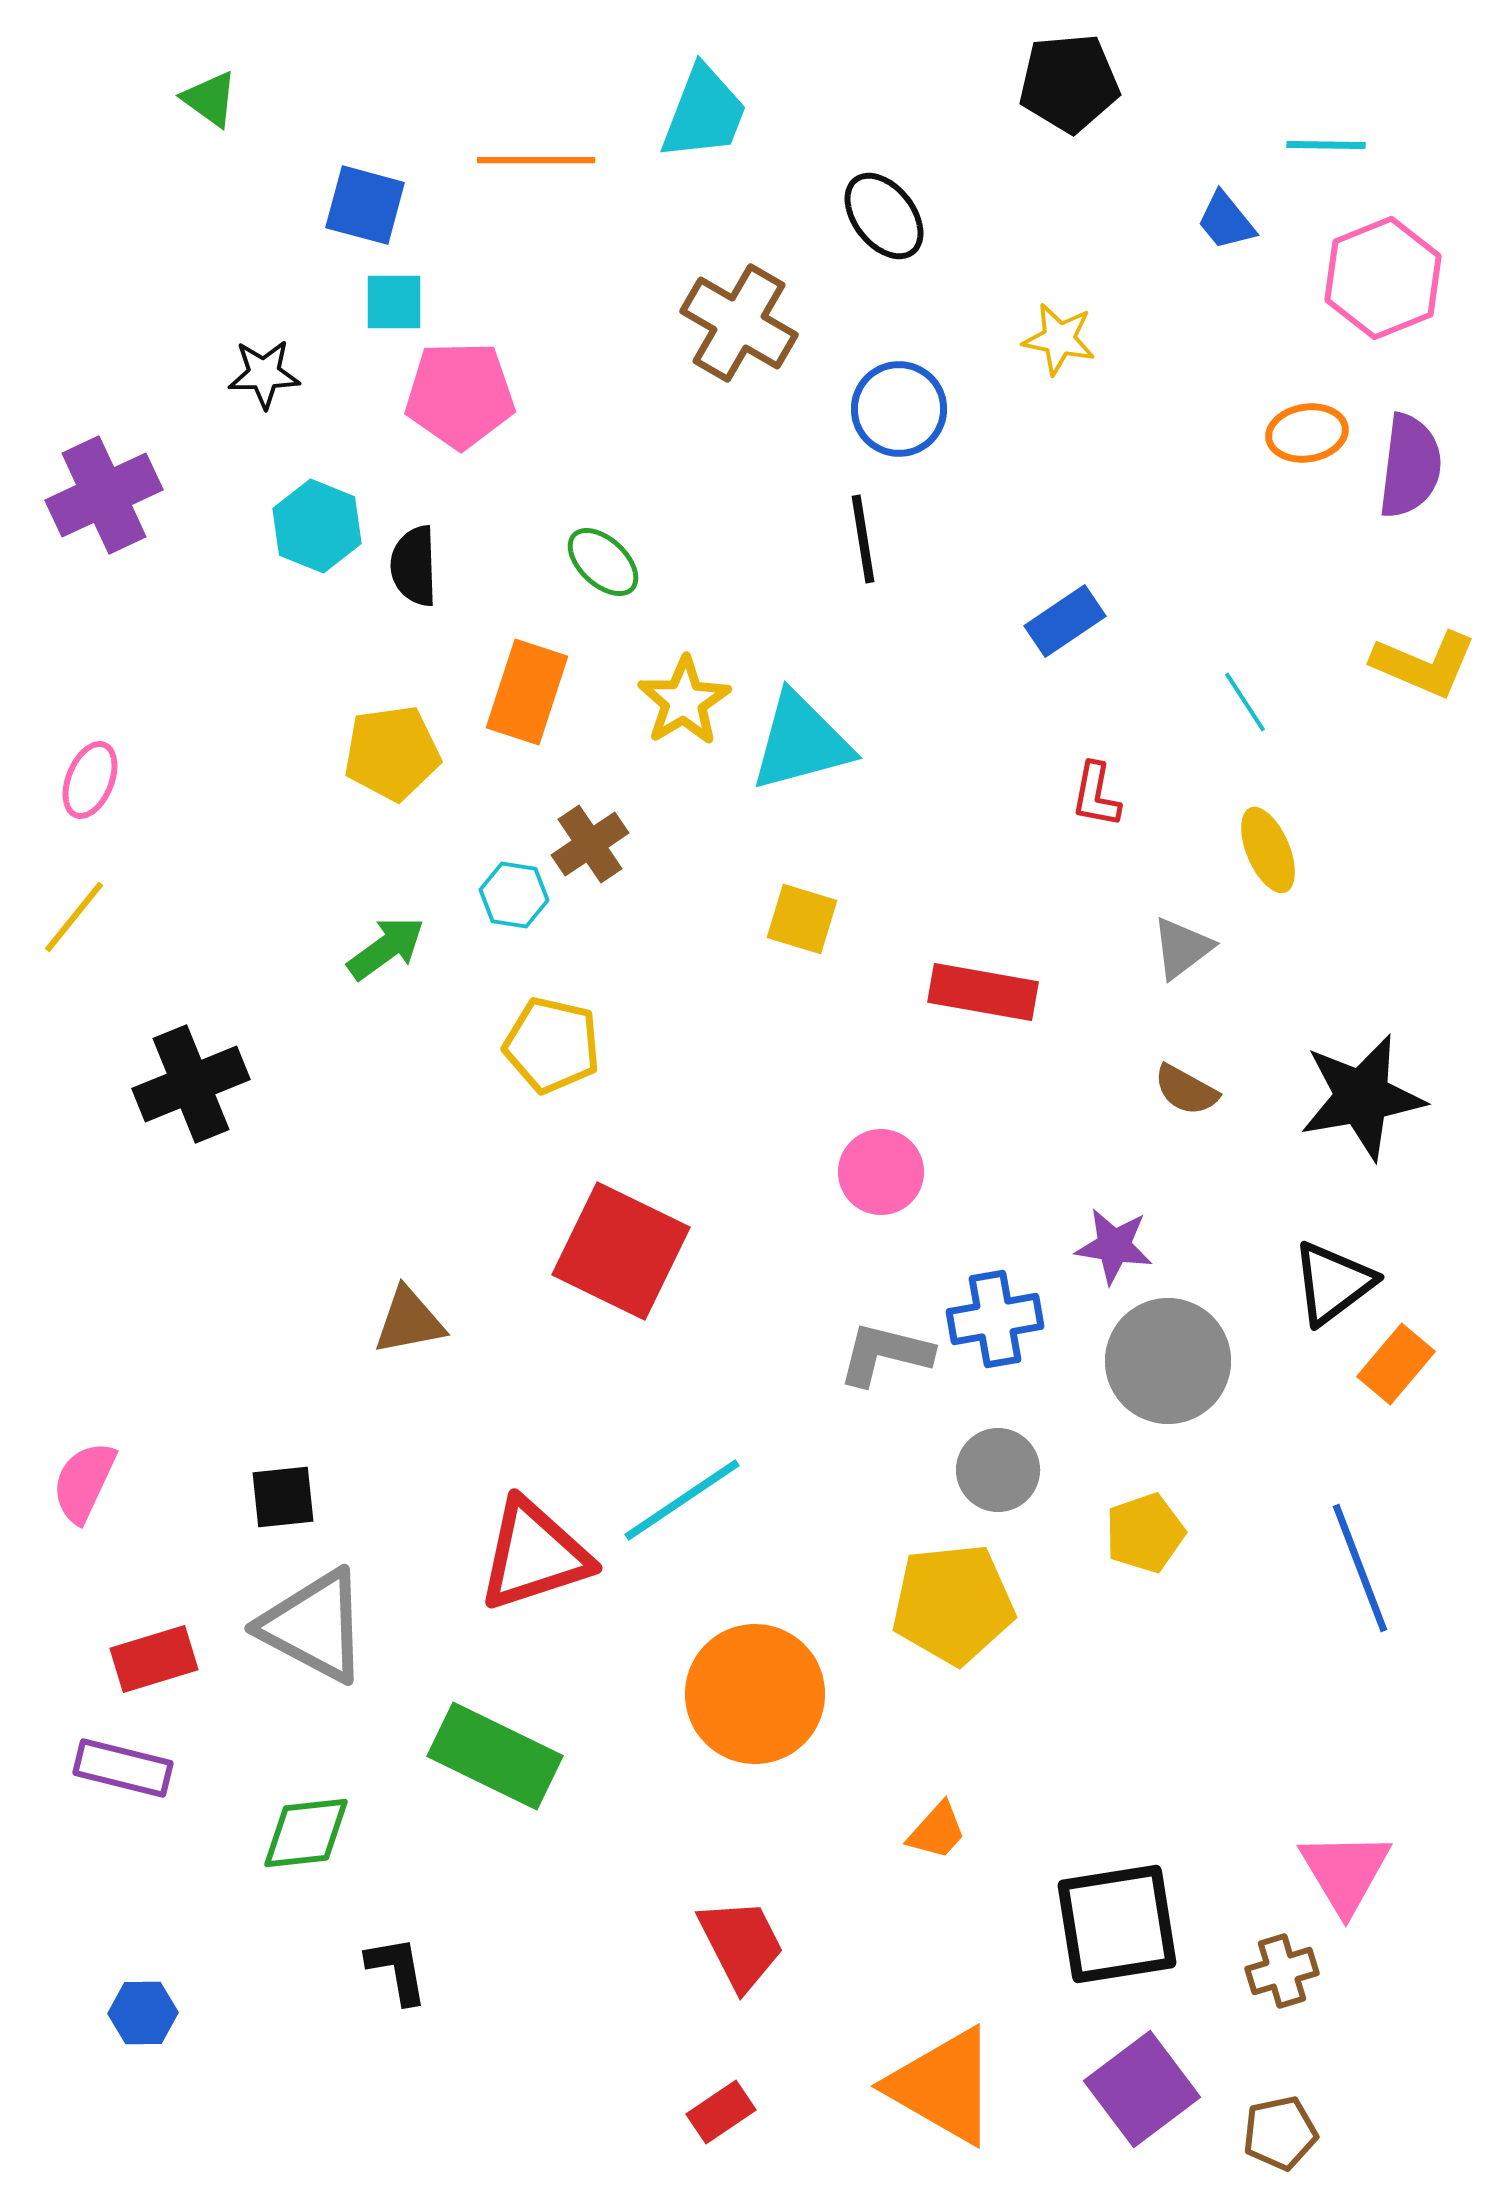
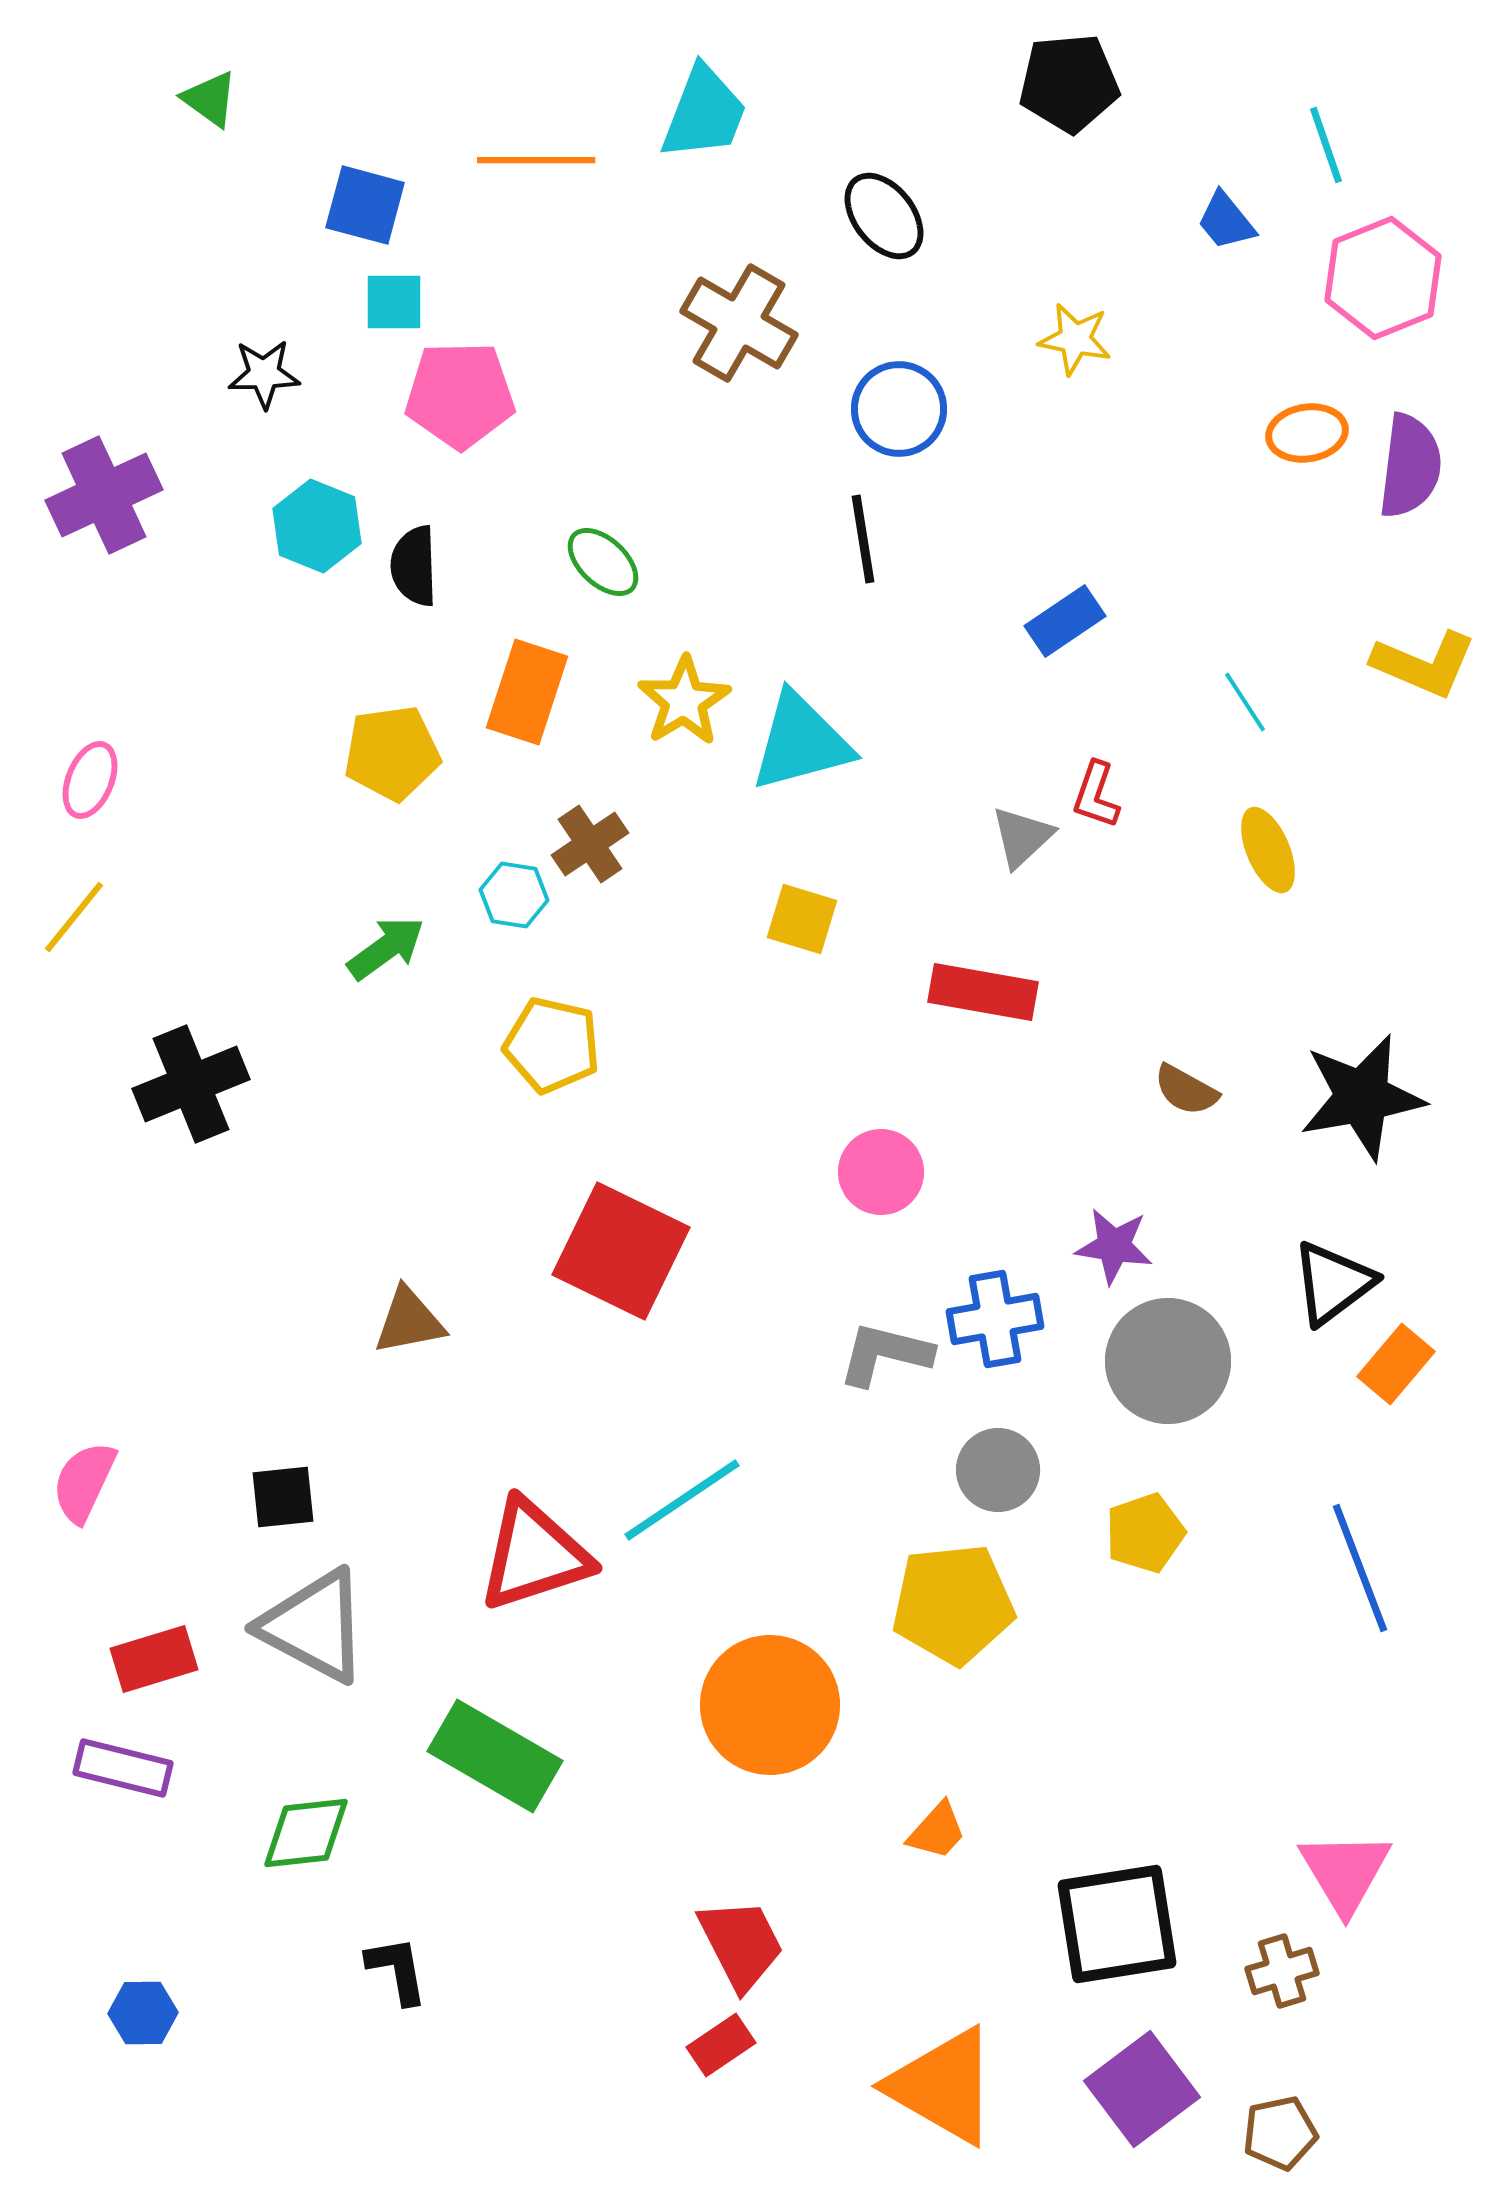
cyan line at (1326, 145): rotated 70 degrees clockwise
yellow star at (1059, 339): moved 16 px right
red L-shape at (1096, 795): rotated 8 degrees clockwise
gray triangle at (1182, 948): moved 160 px left, 111 px up; rotated 6 degrees counterclockwise
orange circle at (755, 1694): moved 15 px right, 11 px down
green rectangle at (495, 1756): rotated 4 degrees clockwise
red rectangle at (721, 2112): moved 67 px up
